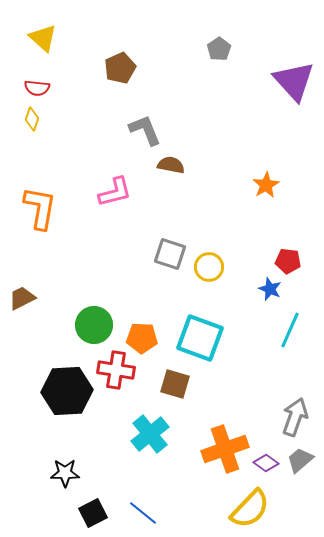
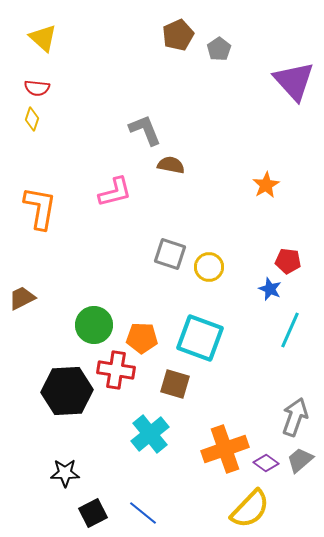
brown pentagon: moved 58 px right, 33 px up
